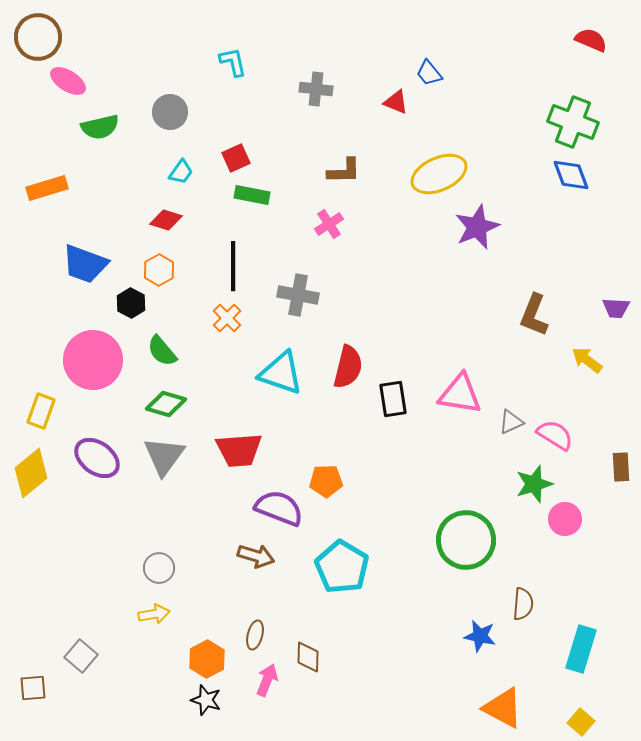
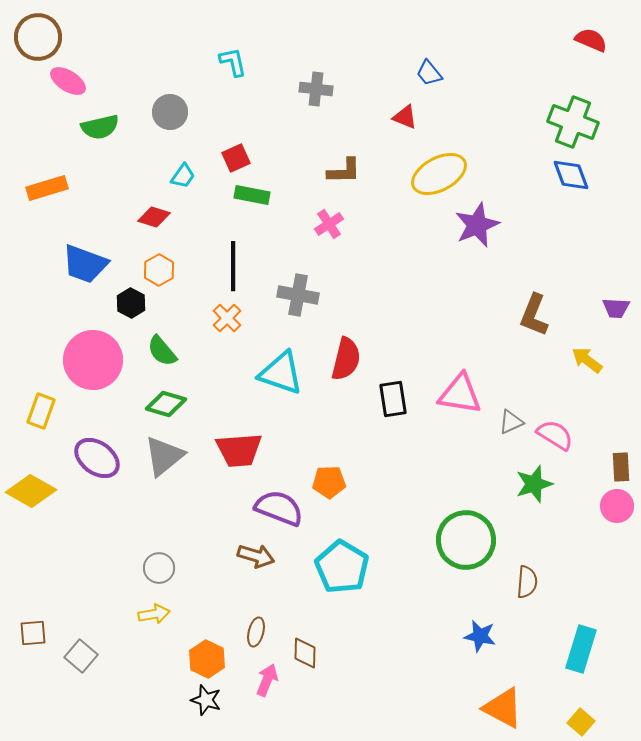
red triangle at (396, 102): moved 9 px right, 15 px down
cyan trapezoid at (181, 172): moved 2 px right, 4 px down
yellow ellipse at (439, 174): rotated 4 degrees counterclockwise
red diamond at (166, 220): moved 12 px left, 3 px up
purple star at (477, 227): moved 2 px up
red semicircle at (348, 367): moved 2 px left, 8 px up
gray triangle at (164, 456): rotated 15 degrees clockwise
yellow diamond at (31, 473): moved 18 px down; rotated 69 degrees clockwise
orange pentagon at (326, 481): moved 3 px right, 1 px down
pink circle at (565, 519): moved 52 px right, 13 px up
brown semicircle at (523, 604): moved 4 px right, 22 px up
brown ellipse at (255, 635): moved 1 px right, 3 px up
brown diamond at (308, 657): moved 3 px left, 4 px up
orange hexagon at (207, 659): rotated 6 degrees counterclockwise
brown square at (33, 688): moved 55 px up
